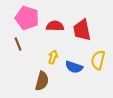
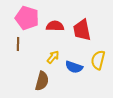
brown line: rotated 24 degrees clockwise
yellow arrow: rotated 24 degrees clockwise
